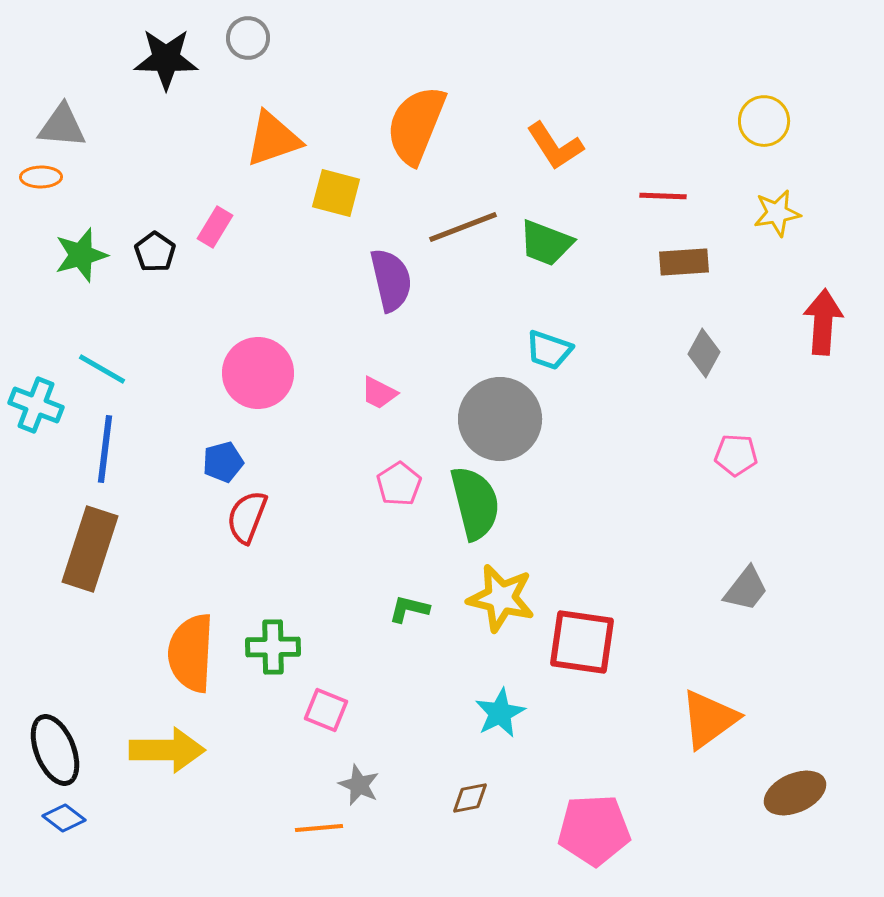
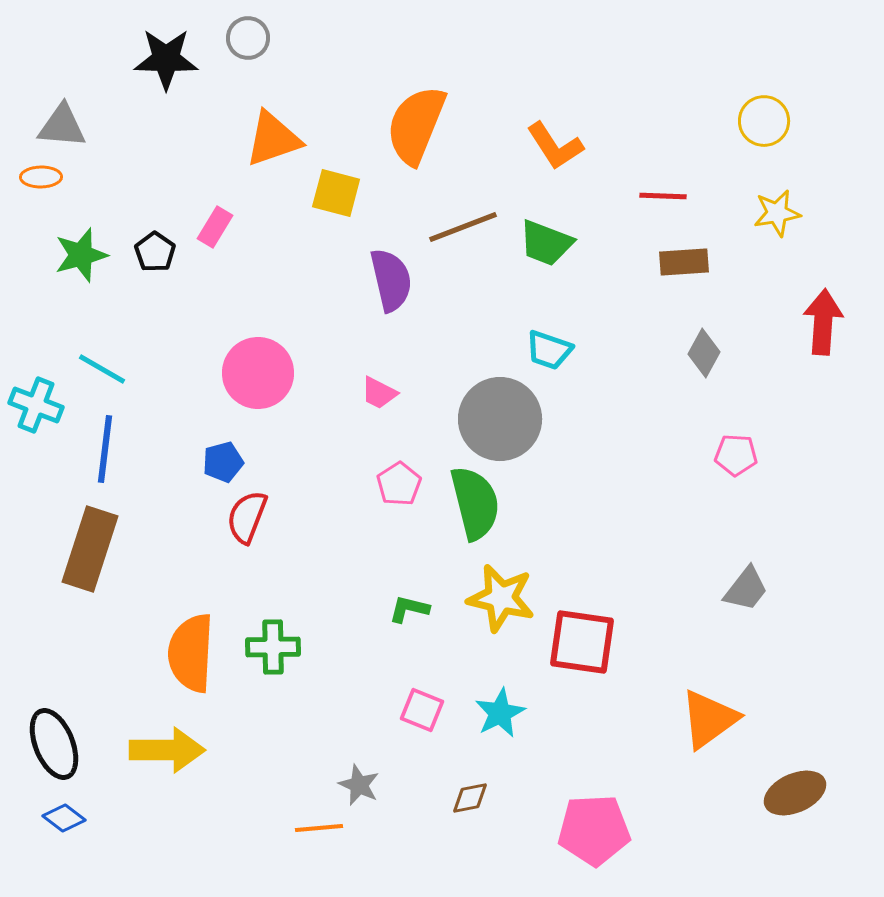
pink square at (326, 710): moved 96 px right
black ellipse at (55, 750): moved 1 px left, 6 px up
